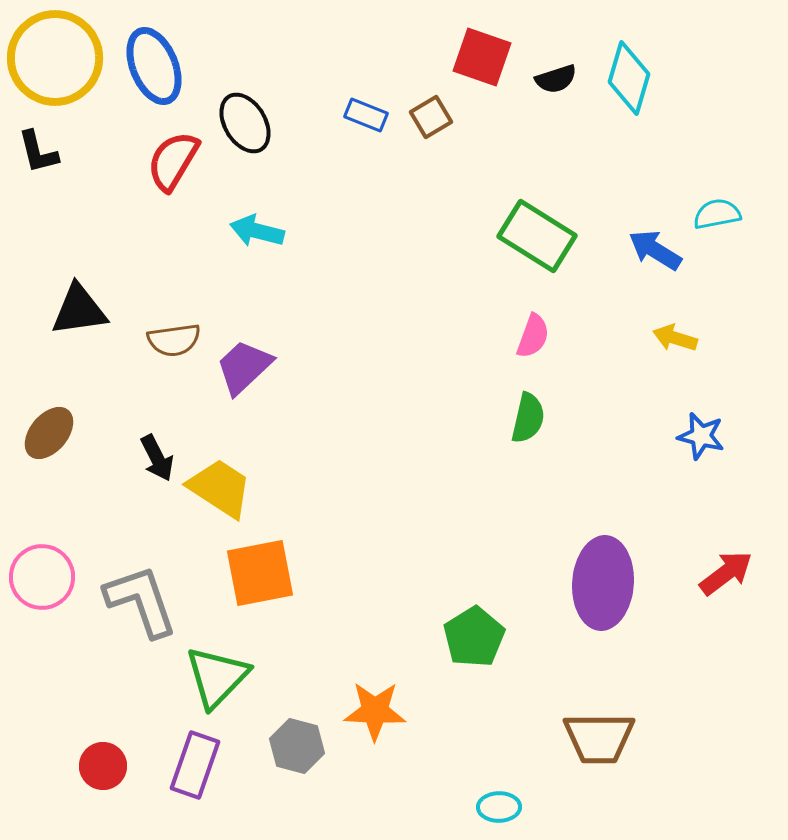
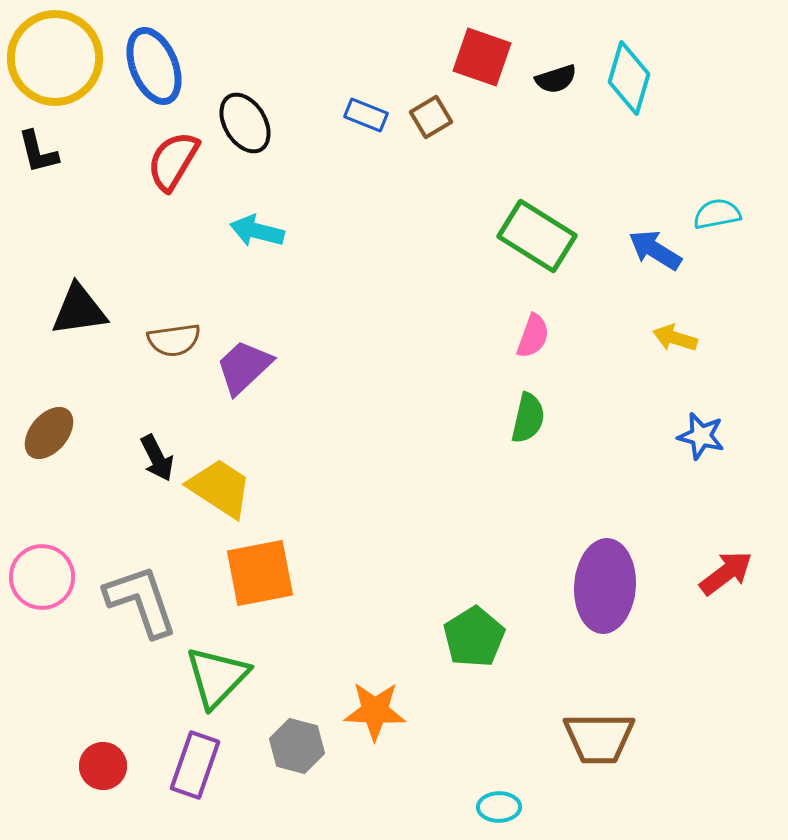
purple ellipse: moved 2 px right, 3 px down
